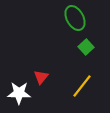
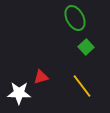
red triangle: rotated 35 degrees clockwise
yellow line: rotated 75 degrees counterclockwise
